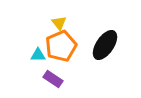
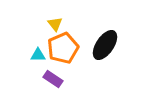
yellow triangle: moved 4 px left, 1 px down
orange pentagon: moved 2 px right, 2 px down
